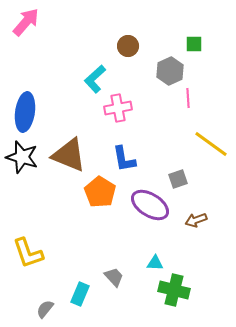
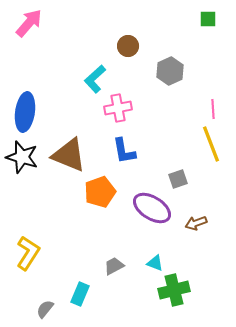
pink arrow: moved 3 px right, 1 px down
green square: moved 14 px right, 25 px up
pink line: moved 25 px right, 11 px down
yellow line: rotated 33 degrees clockwise
blue L-shape: moved 8 px up
orange pentagon: rotated 20 degrees clockwise
purple ellipse: moved 2 px right, 3 px down
brown arrow: moved 3 px down
yellow L-shape: rotated 128 degrees counterclockwise
cyan triangle: rotated 18 degrees clockwise
gray trapezoid: moved 11 px up; rotated 75 degrees counterclockwise
green cross: rotated 28 degrees counterclockwise
